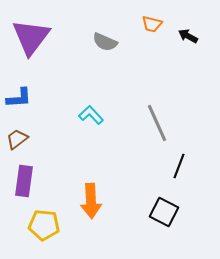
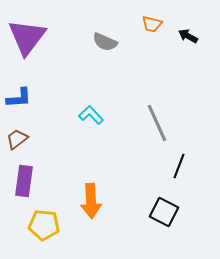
purple triangle: moved 4 px left
